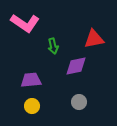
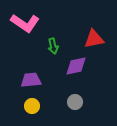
gray circle: moved 4 px left
